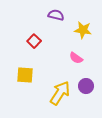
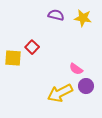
yellow star: moved 12 px up
red square: moved 2 px left, 6 px down
pink semicircle: moved 11 px down
yellow square: moved 12 px left, 17 px up
yellow arrow: rotated 150 degrees counterclockwise
